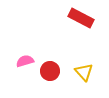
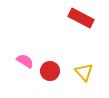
pink semicircle: rotated 48 degrees clockwise
